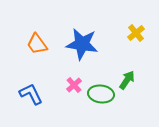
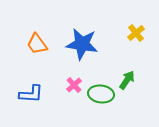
blue L-shape: rotated 120 degrees clockwise
